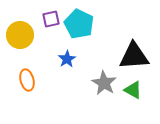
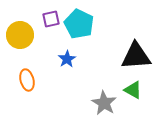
black triangle: moved 2 px right
gray star: moved 20 px down
